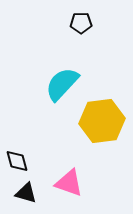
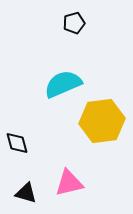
black pentagon: moved 7 px left; rotated 15 degrees counterclockwise
cyan semicircle: moved 1 px right; rotated 24 degrees clockwise
black diamond: moved 18 px up
pink triangle: rotated 32 degrees counterclockwise
